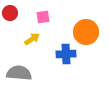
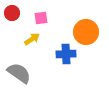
red circle: moved 2 px right
pink square: moved 2 px left, 1 px down
gray semicircle: rotated 30 degrees clockwise
